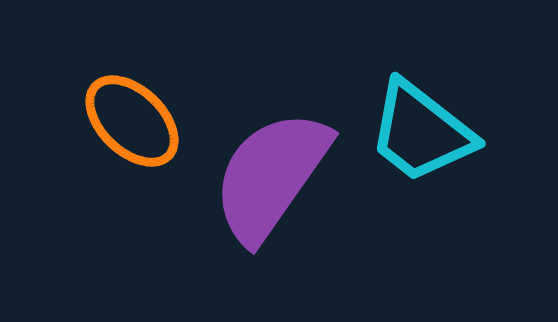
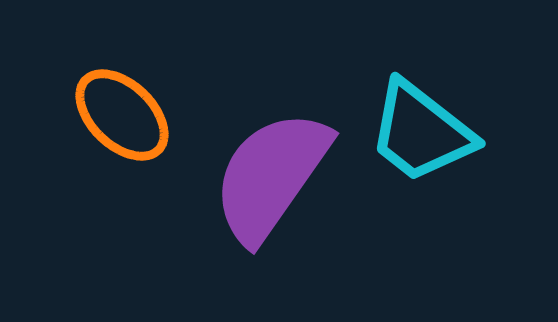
orange ellipse: moved 10 px left, 6 px up
